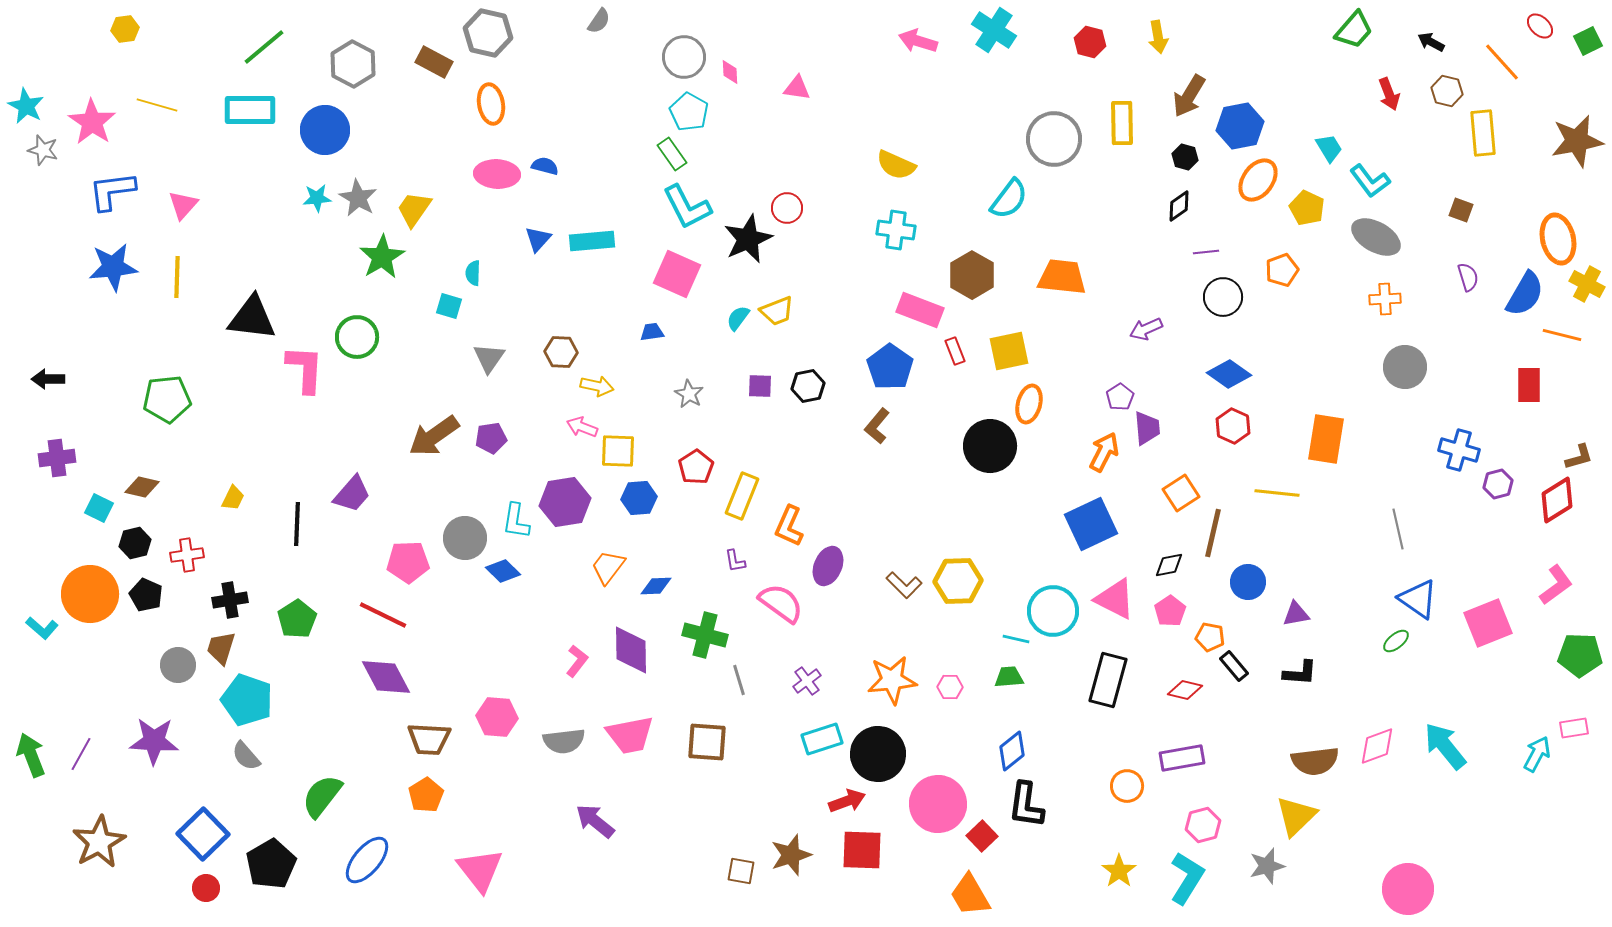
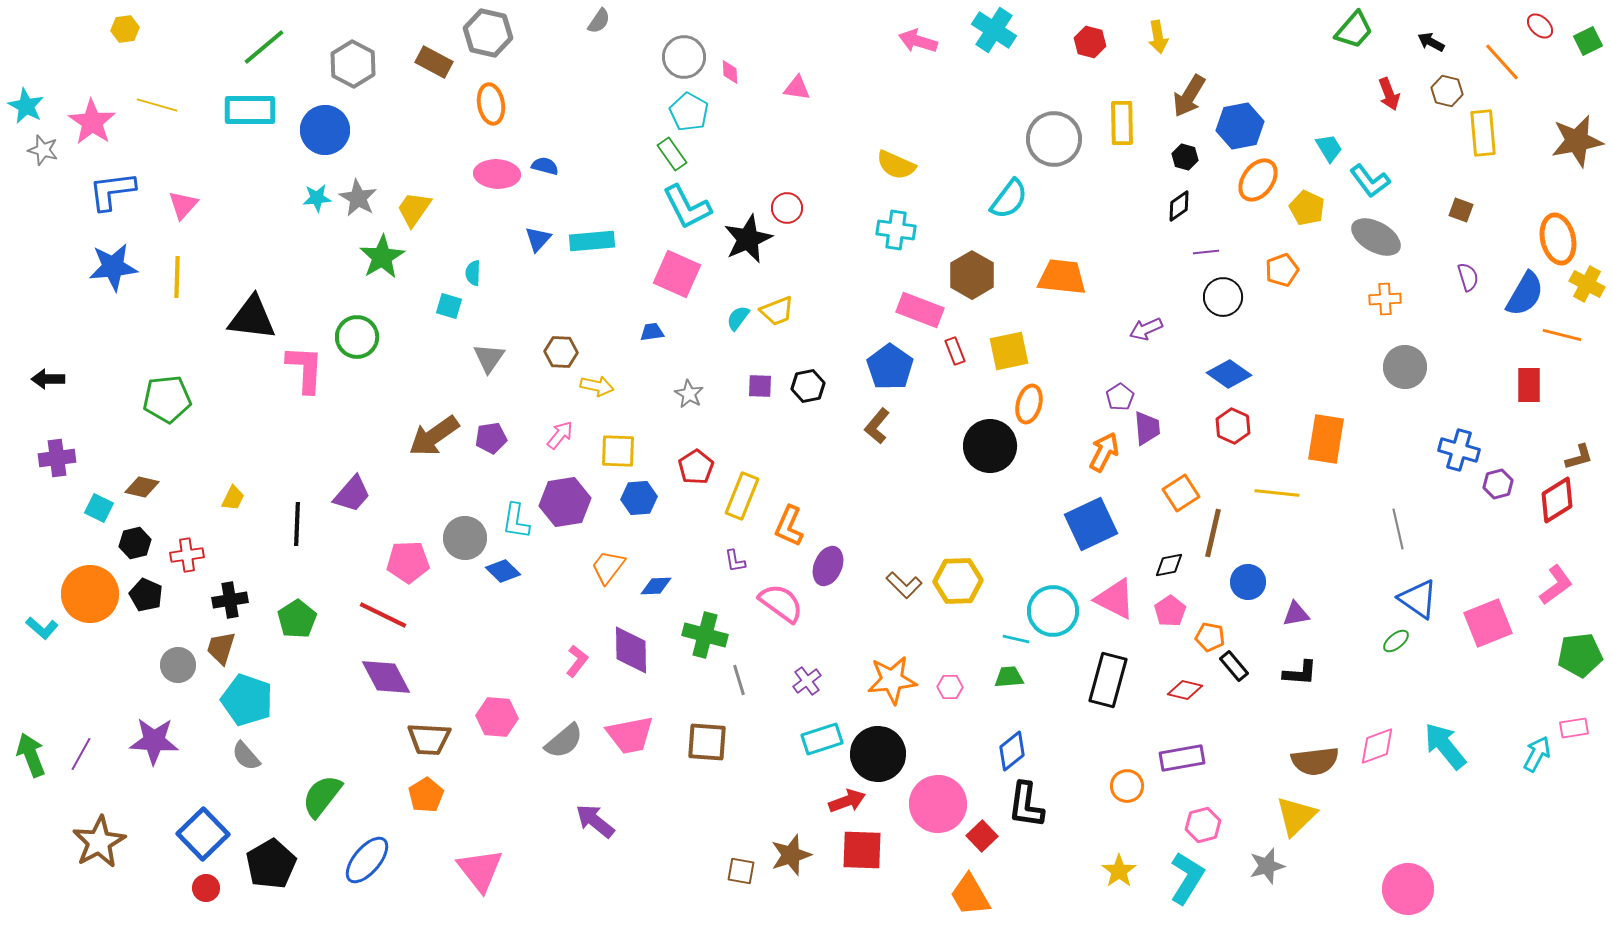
pink arrow at (582, 427): moved 22 px left, 8 px down; rotated 108 degrees clockwise
green pentagon at (1580, 655): rotated 9 degrees counterclockwise
gray semicircle at (564, 741): rotated 33 degrees counterclockwise
